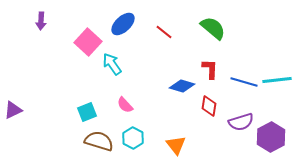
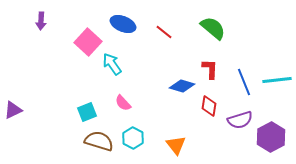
blue ellipse: rotated 65 degrees clockwise
blue line: rotated 52 degrees clockwise
pink semicircle: moved 2 px left, 2 px up
purple semicircle: moved 1 px left, 2 px up
